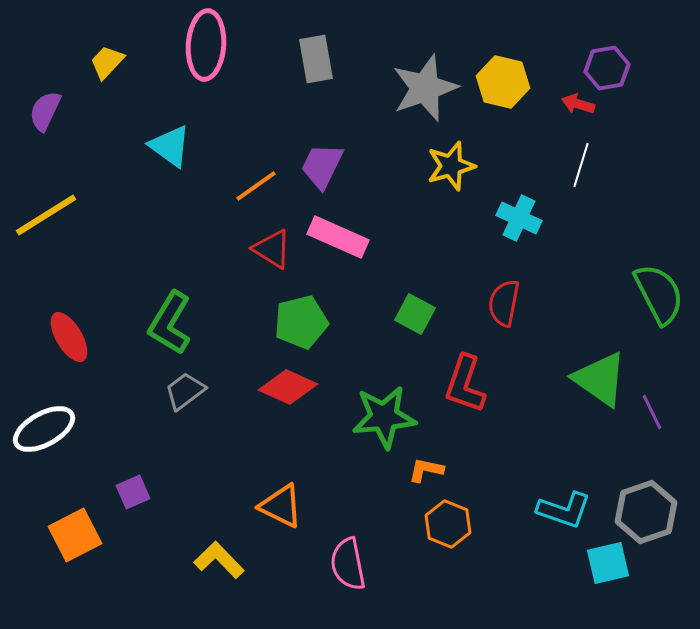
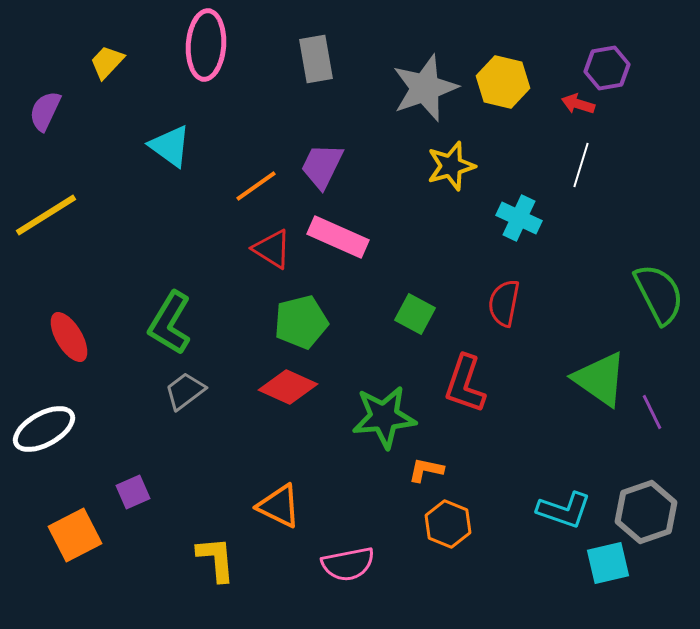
orange triangle: moved 2 px left
yellow L-shape: moved 3 px left, 1 px up; rotated 39 degrees clockwise
pink semicircle: rotated 90 degrees counterclockwise
